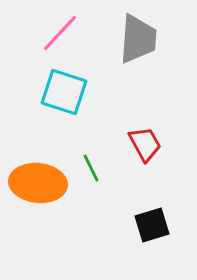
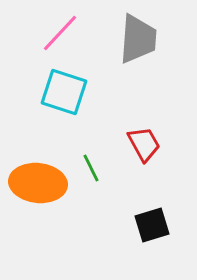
red trapezoid: moved 1 px left
